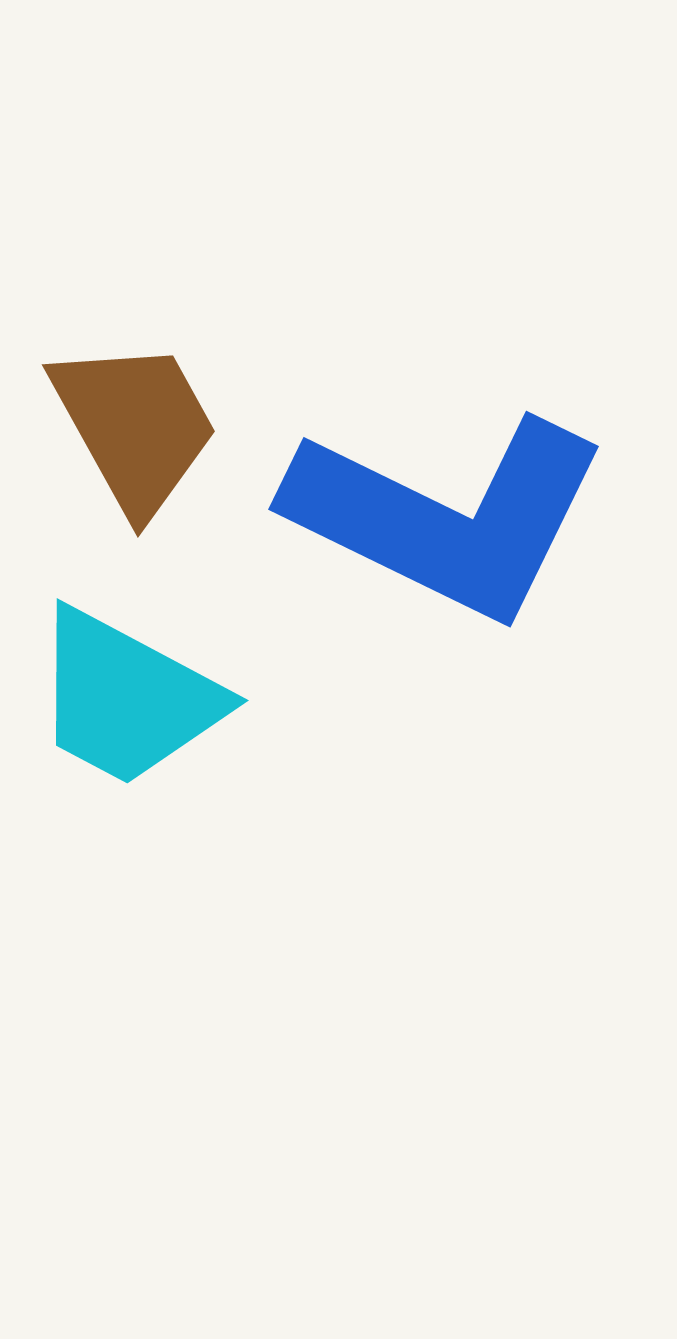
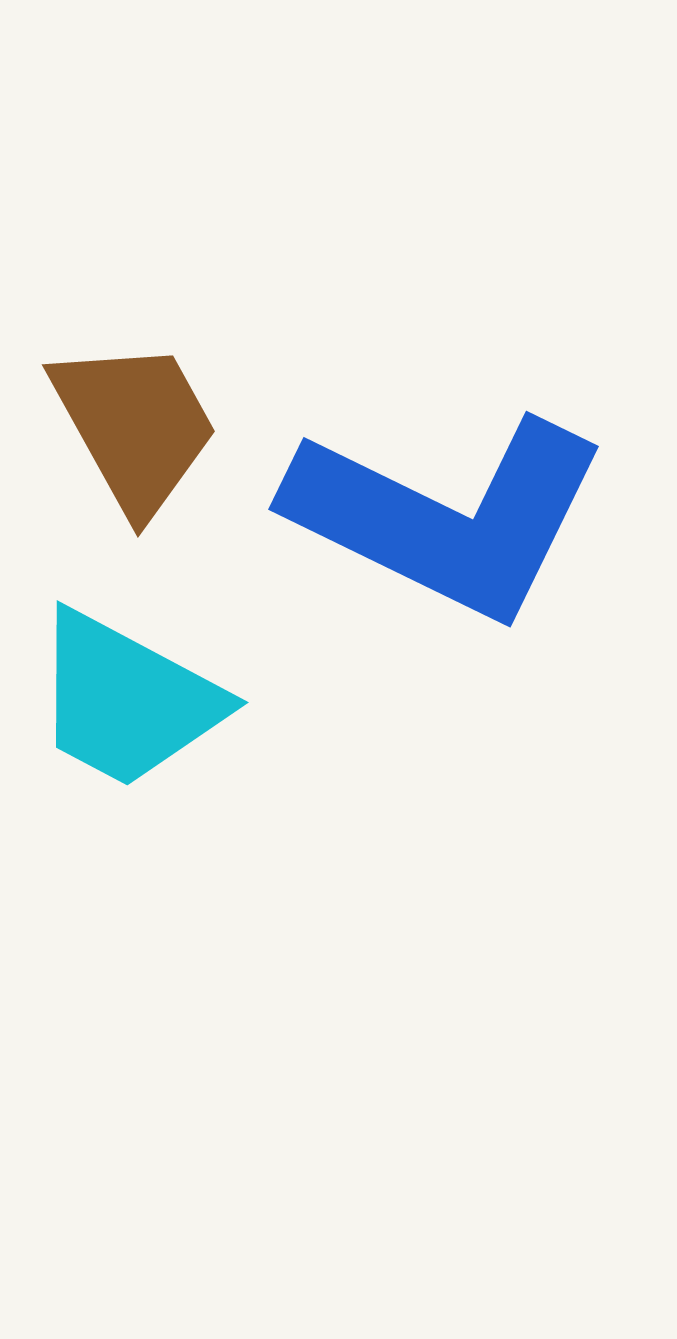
cyan trapezoid: moved 2 px down
